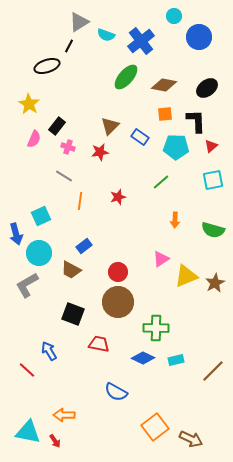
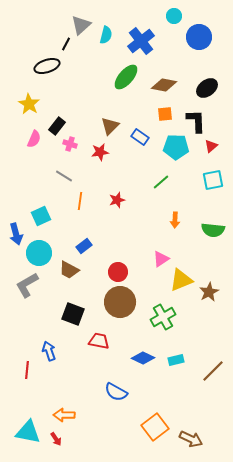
gray triangle at (79, 22): moved 2 px right, 3 px down; rotated 10 degrees counterclockwise
cyan semicircle at (106, 35): rotated 96 degrees counterclockwise
black line at (69, 46): moved 3 px left, 2 px up
pink cross at (68, 147): moved 2 px right, 3 px up
red star at (118, 197): moved 1 px left, 3 px down
green semicircle at (213, 230): rotated 10 degrees counterclockwise
brown trapezoid at (71, 270): moved 2 px left
yellow triangle at (186, 276): moved 5 px left, 4 px down
brown star at (215, 283): moved 6 px left, 9 px down
brown circle at (118, 302): moved 2 px right
green cross at (156, 328): moved 7 px right, 11 px up; rotated 30 degrees counterclockwise
red trapezoid at (99, 344): moved 3 px up
blue arrow at (49, 351): rotated 12 degrees clockwise
red line at (27, 370): rotated 54 degrees clockwise
red arrow at (55, 441): moved 1 px right, 2 px up
